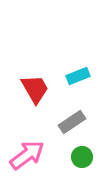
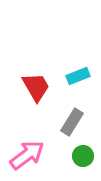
red trapezoid: moved 1 px right, 2 px up
gray rectangle: rotated 24 degrees counterclockwise
green circle: moved 1 px right, 1 px up
